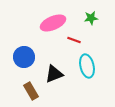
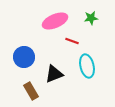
pink ellipse: moved 2 px right, 2 px up
red line: moved 2 px left, 1 px down
